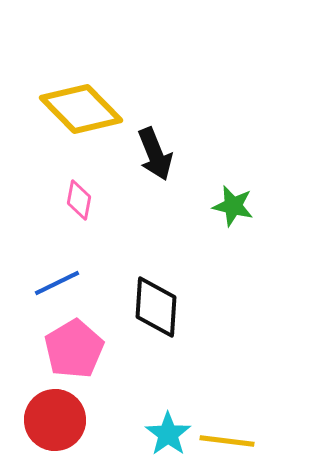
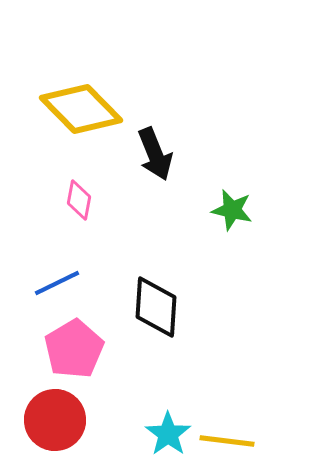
green star: moved 1 px left, 4 px down
